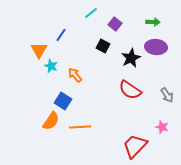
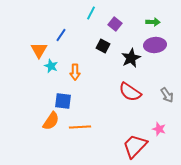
cyan line: rotated 24 degrees counterclockwise
purple ellipse: moved 1 px left, 2 px up; rotated 10 degrees counterclockwise
orange arrow: moved 3 px up; rotated 140 degrees counterclockwise
red semicircle: moved 2 px down
blue square: rotated 24 degrees counterclockwise
pink star: moved 3 px left, 2 px down
